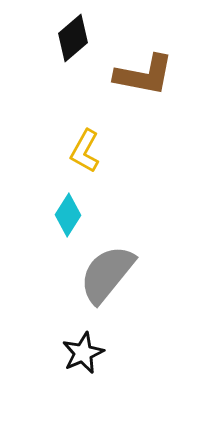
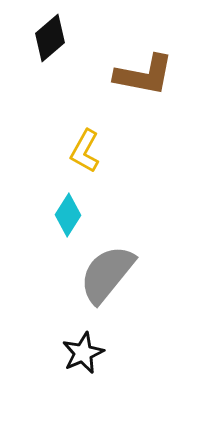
black diamond: moved 23 px left
